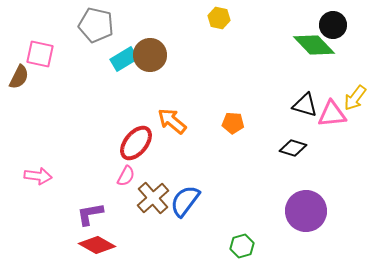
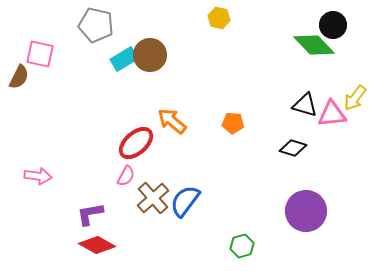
red ellipse: rotated 9 degrees clockwise
